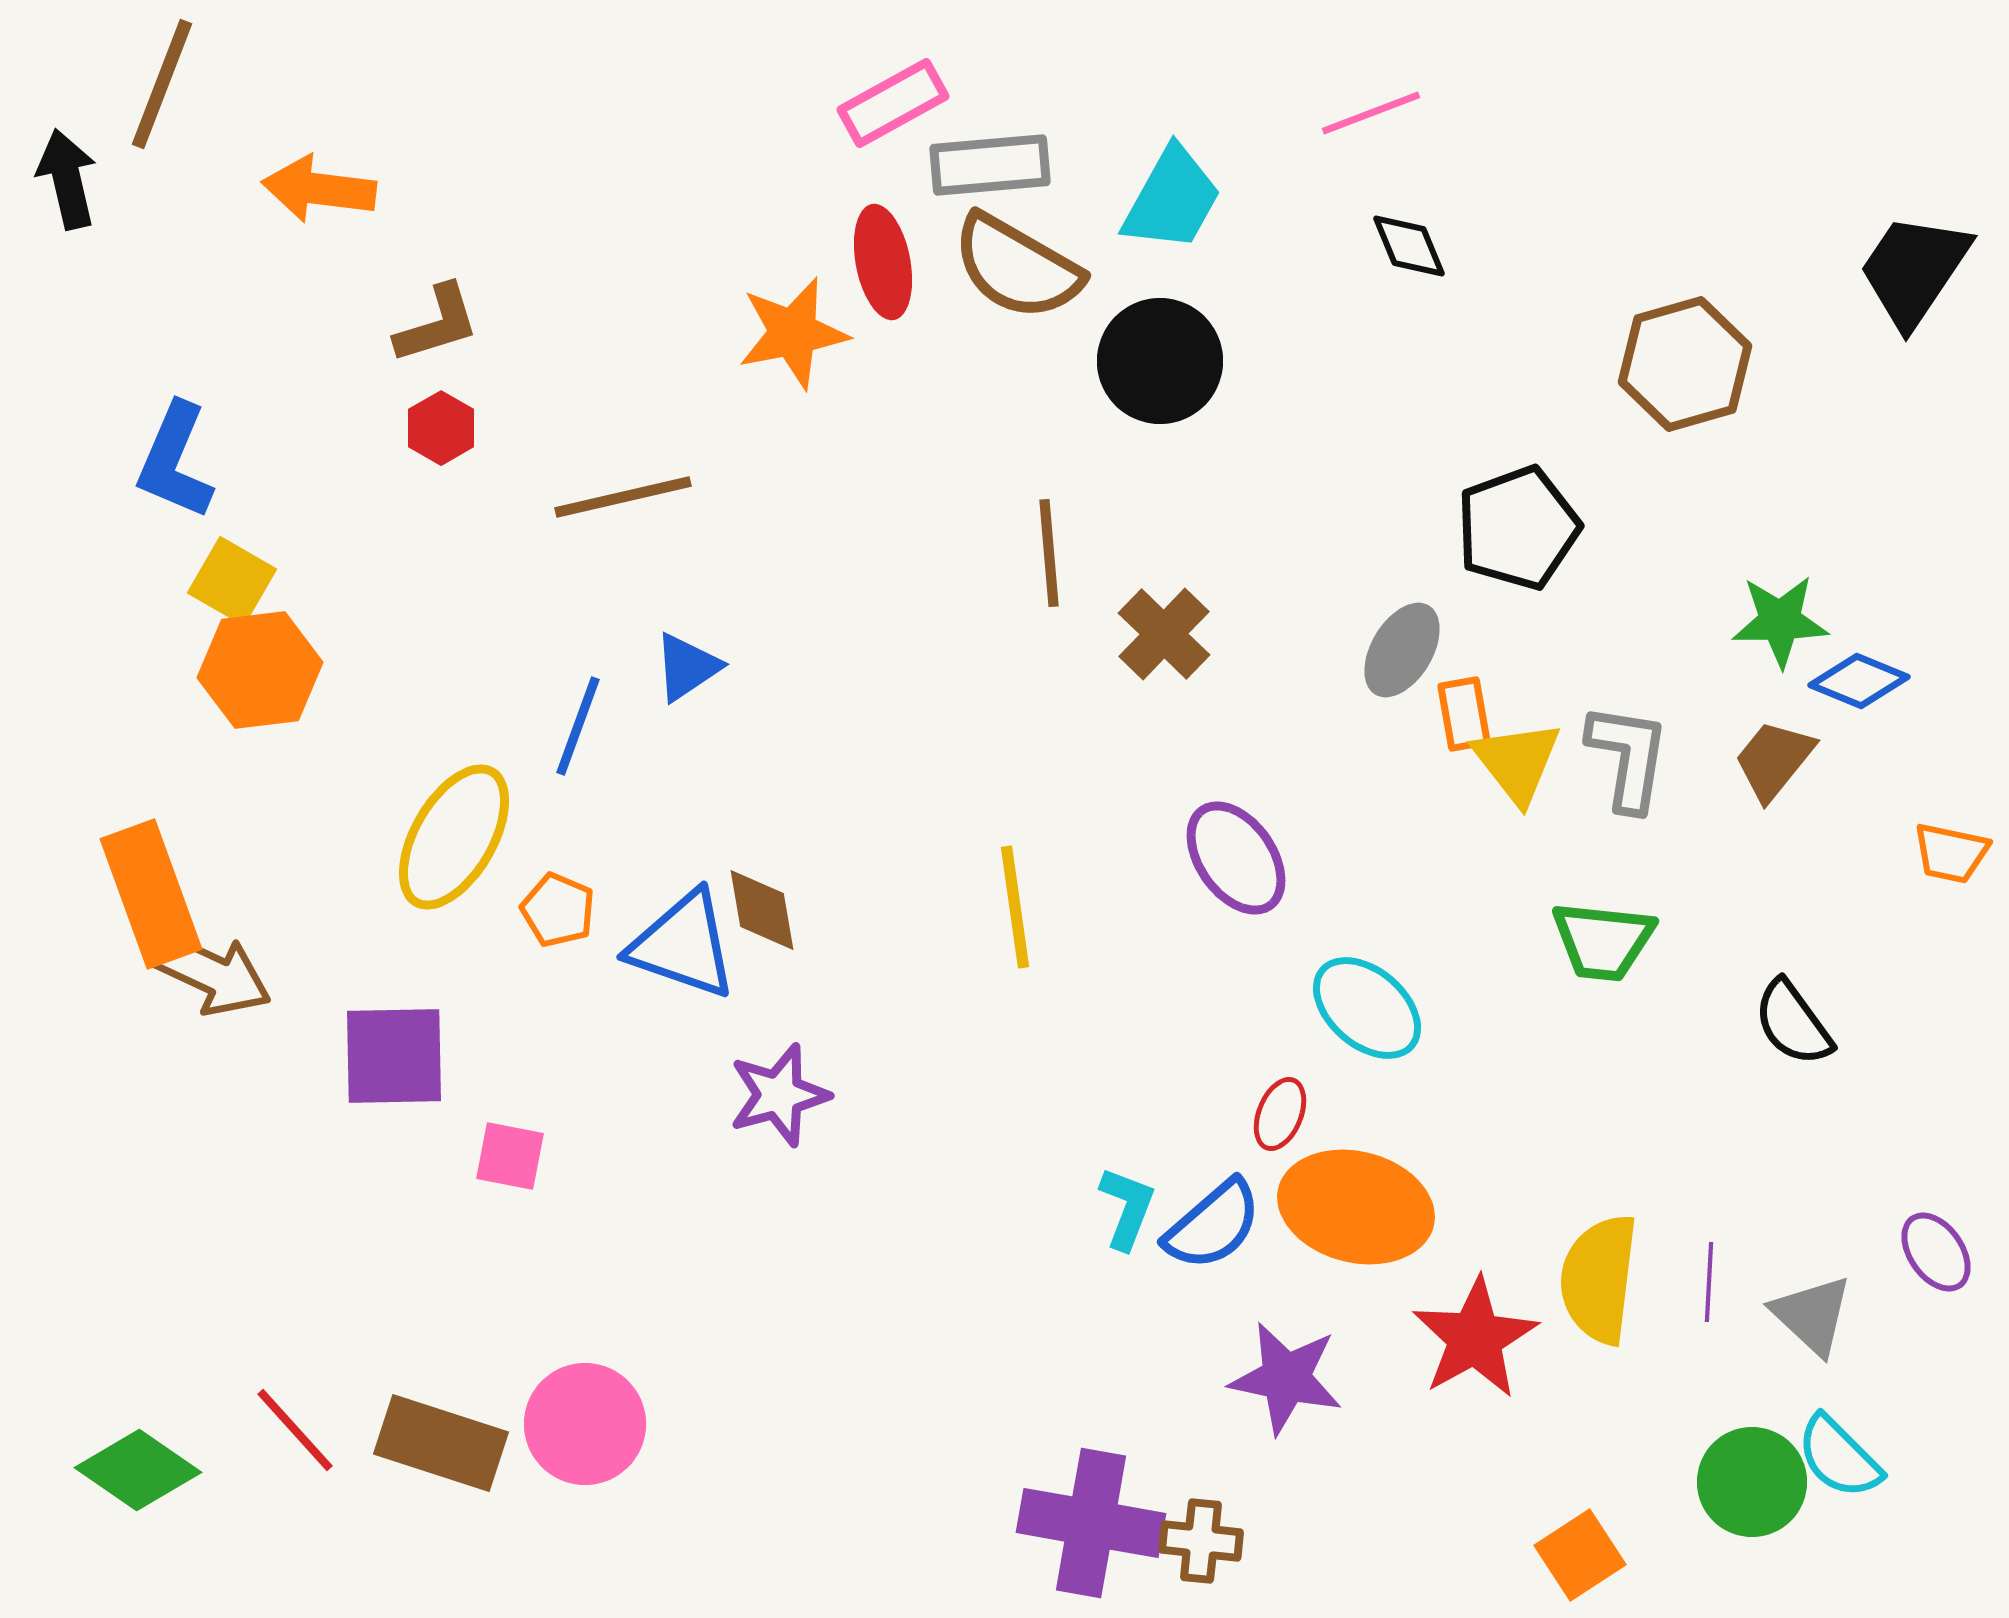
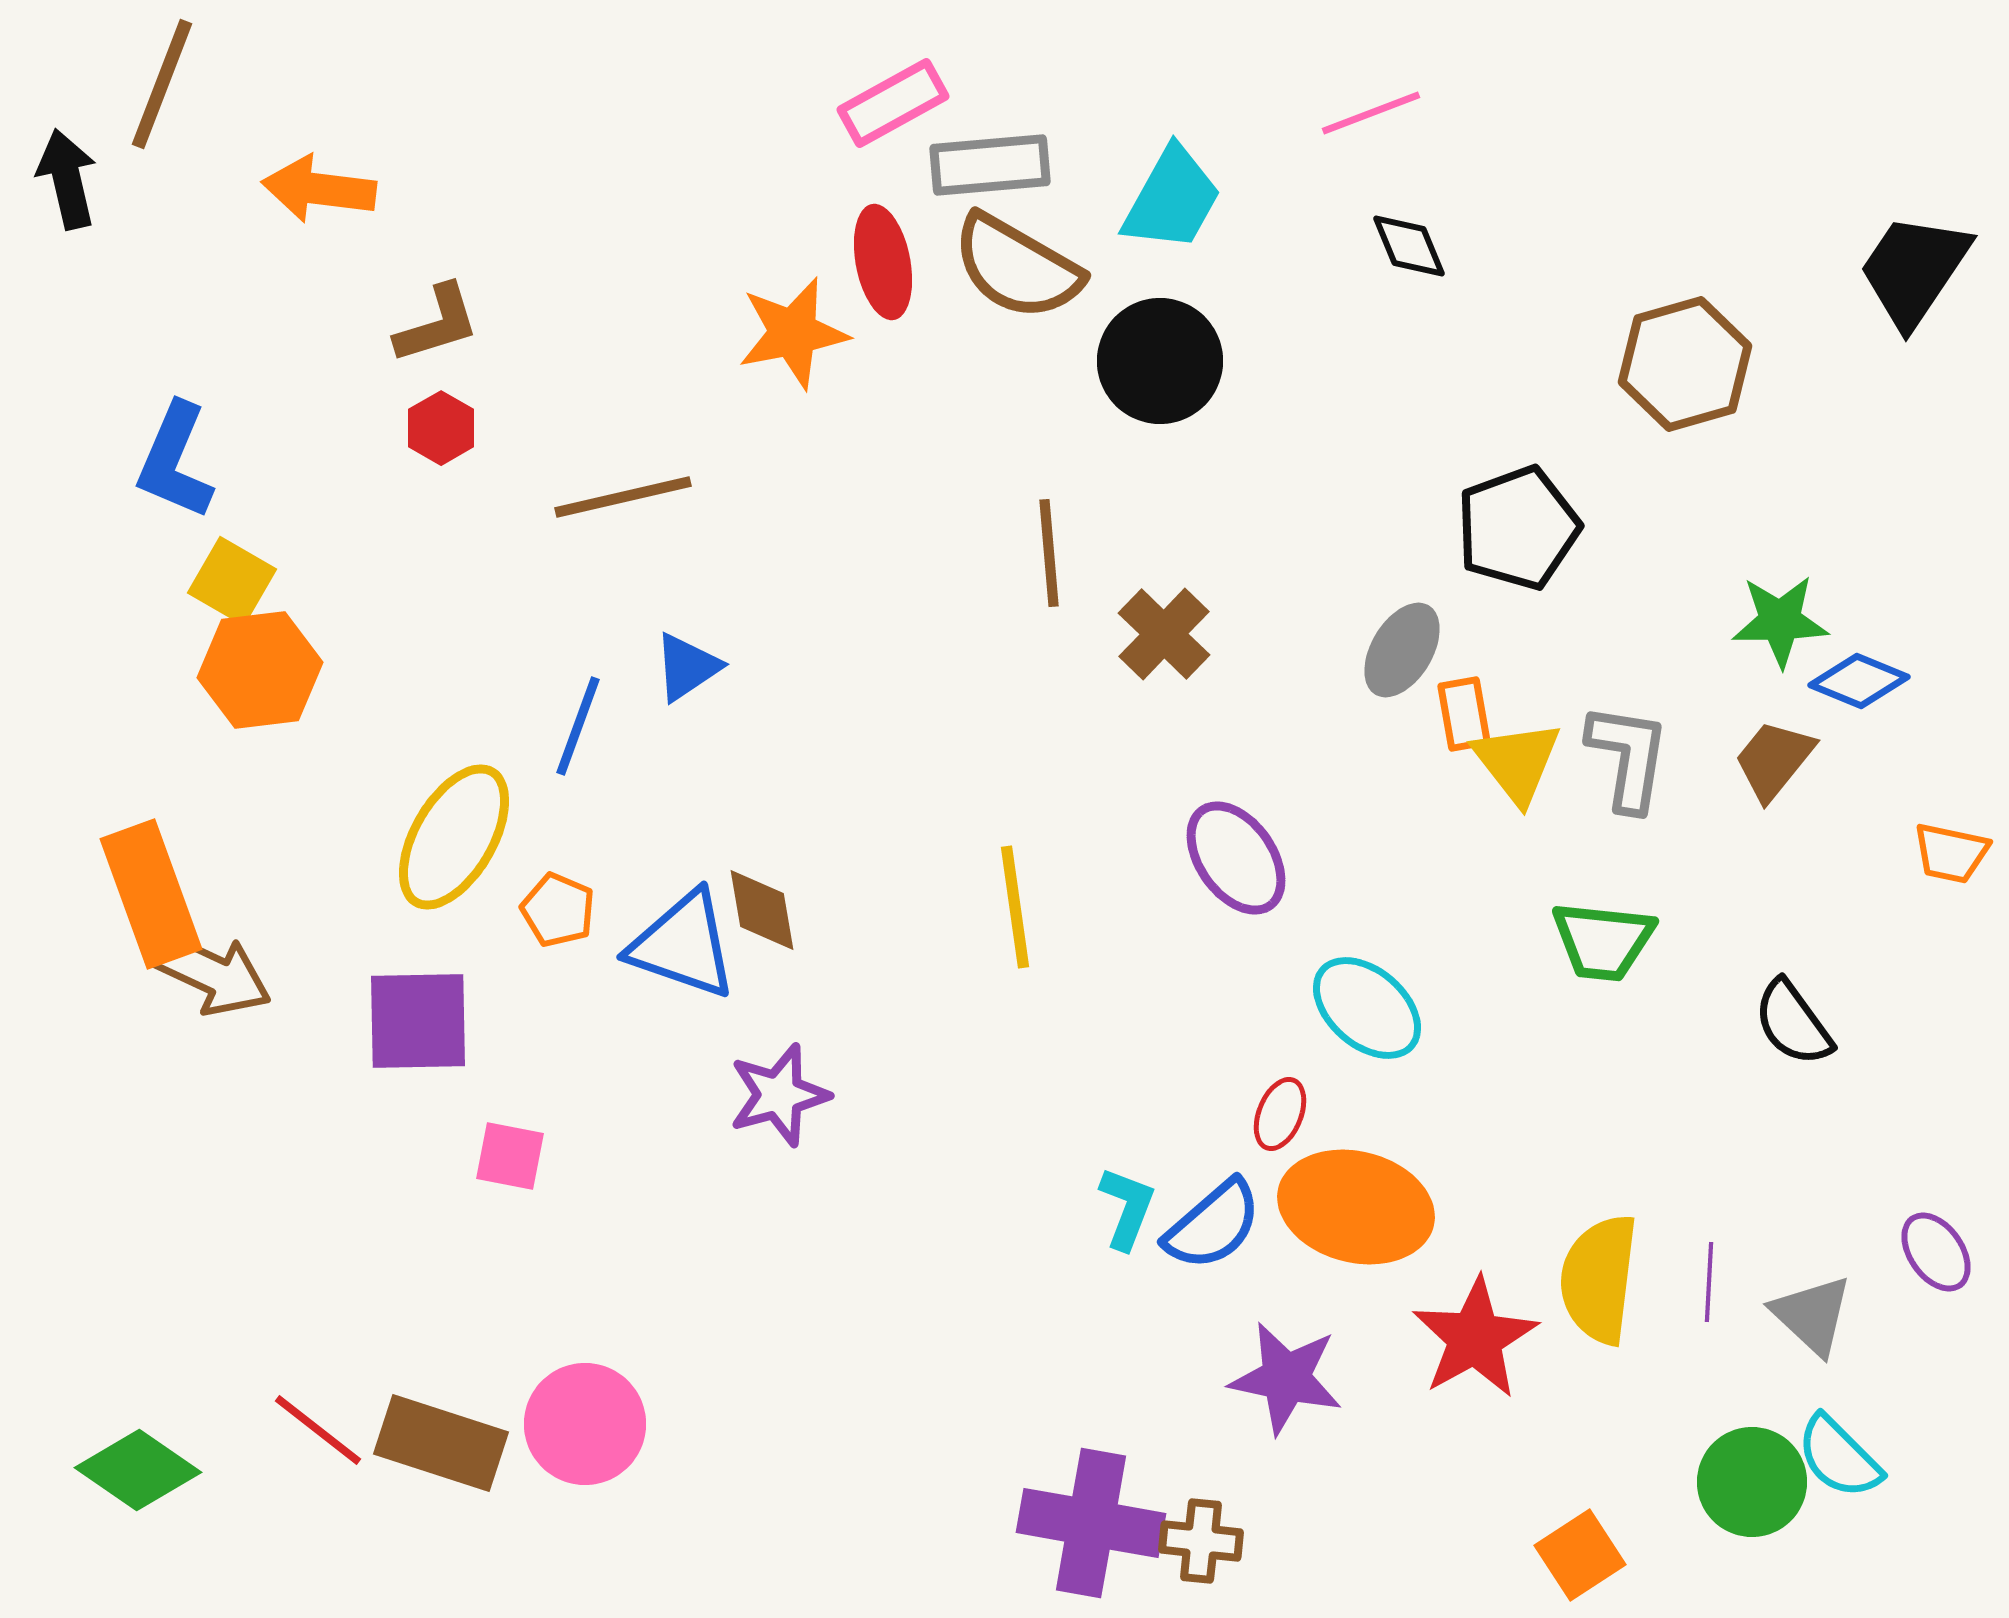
purple square at (394, 1056): moved 24 px right, 35 px up
red line at (295, 1430): moved 23 px right; rotated 10 degrees counterclockwise
